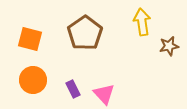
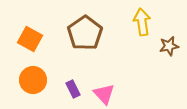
orange square: rotated 15 degrees clockwise
